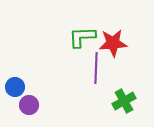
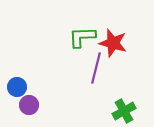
red star: rotated 20 degrees clockwise
purple line: rotated 12 degrees clockwise
blue circle: moved 2 px right
green cross: moved 10 px down
